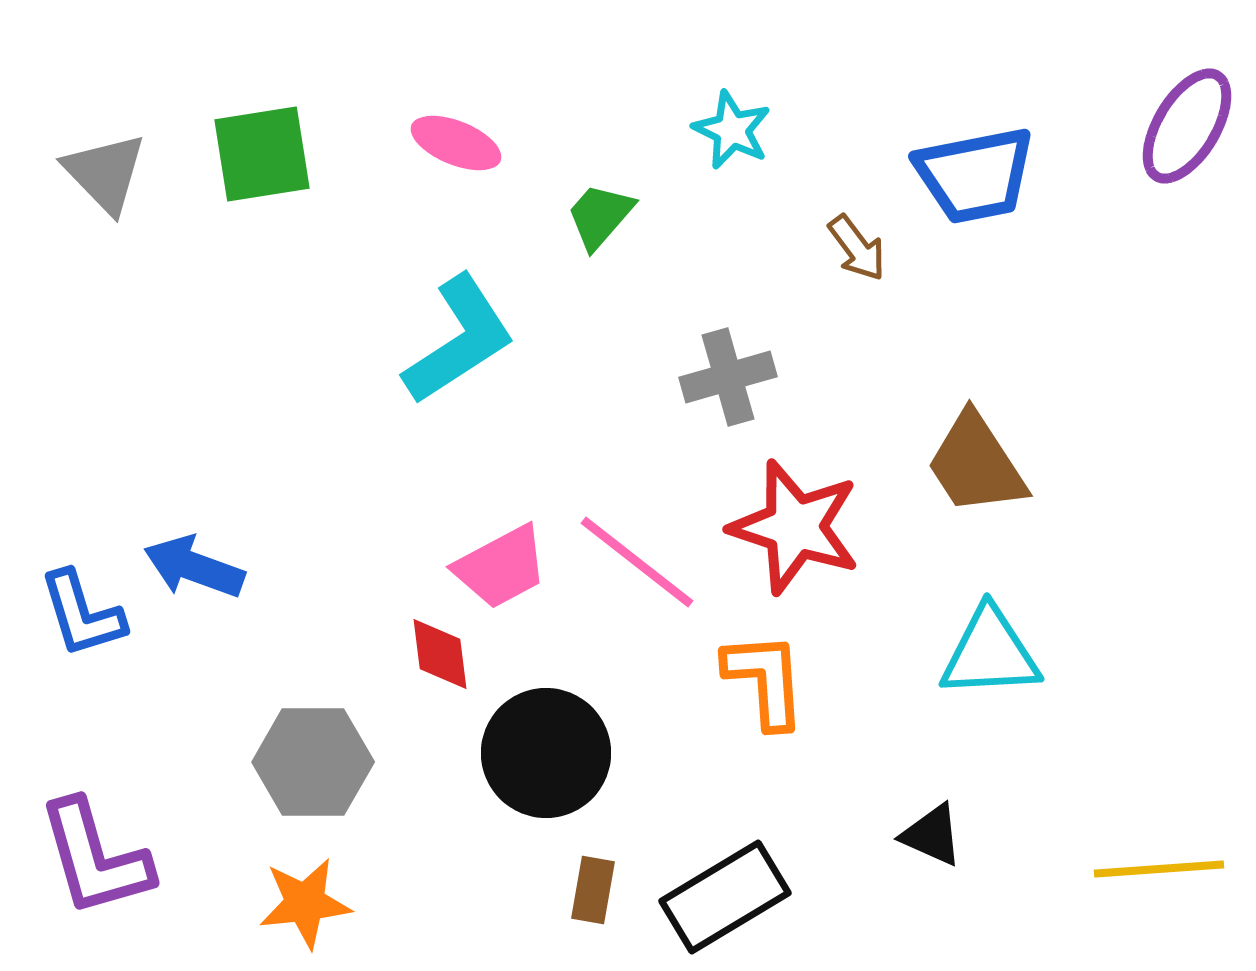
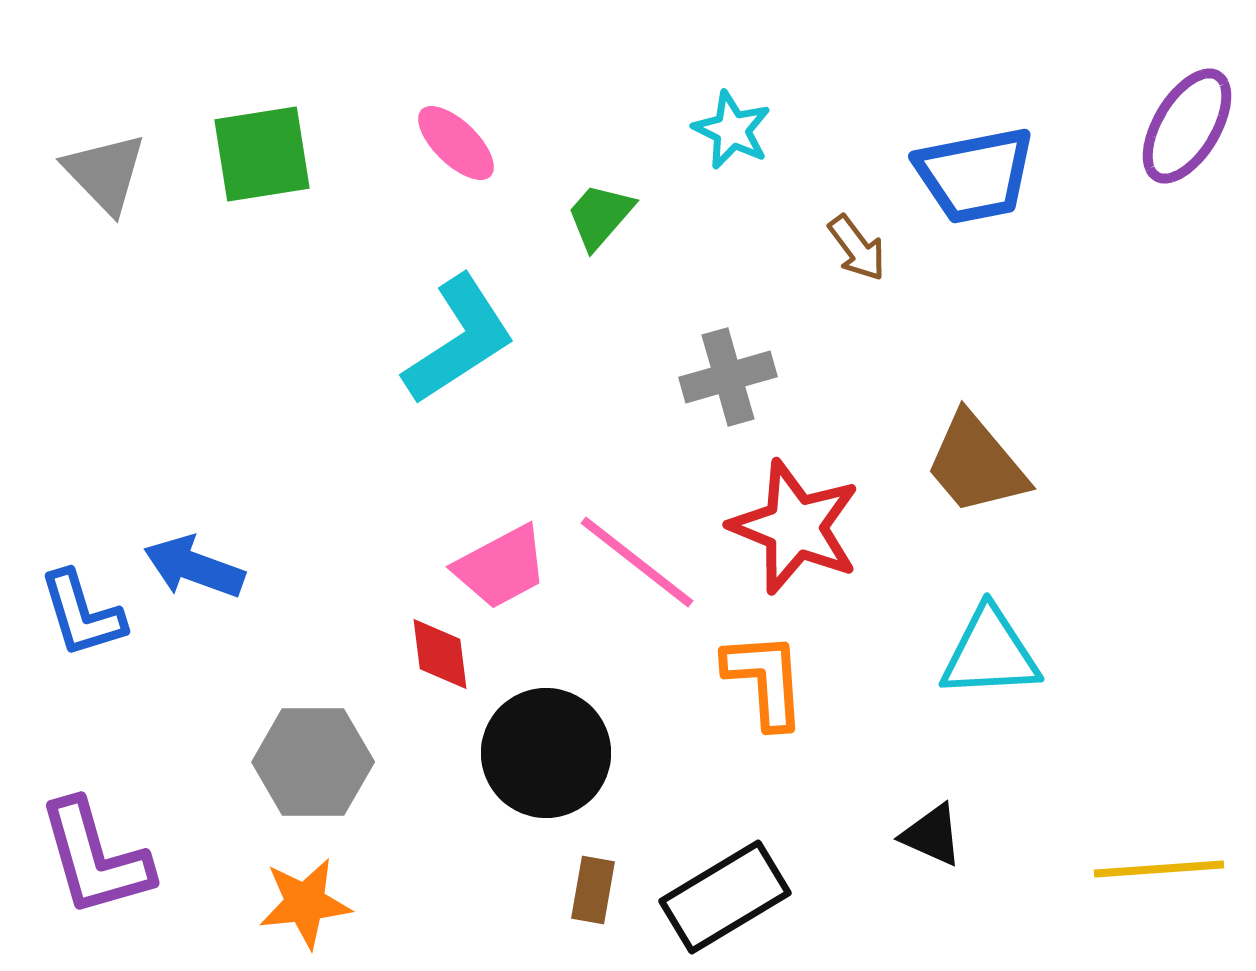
pink ellipse: rotated 22 degrees clockwise
brown trapezoid: rotated 7 degrees counterclockwise
red star: rotated 4 degrees clockwise
